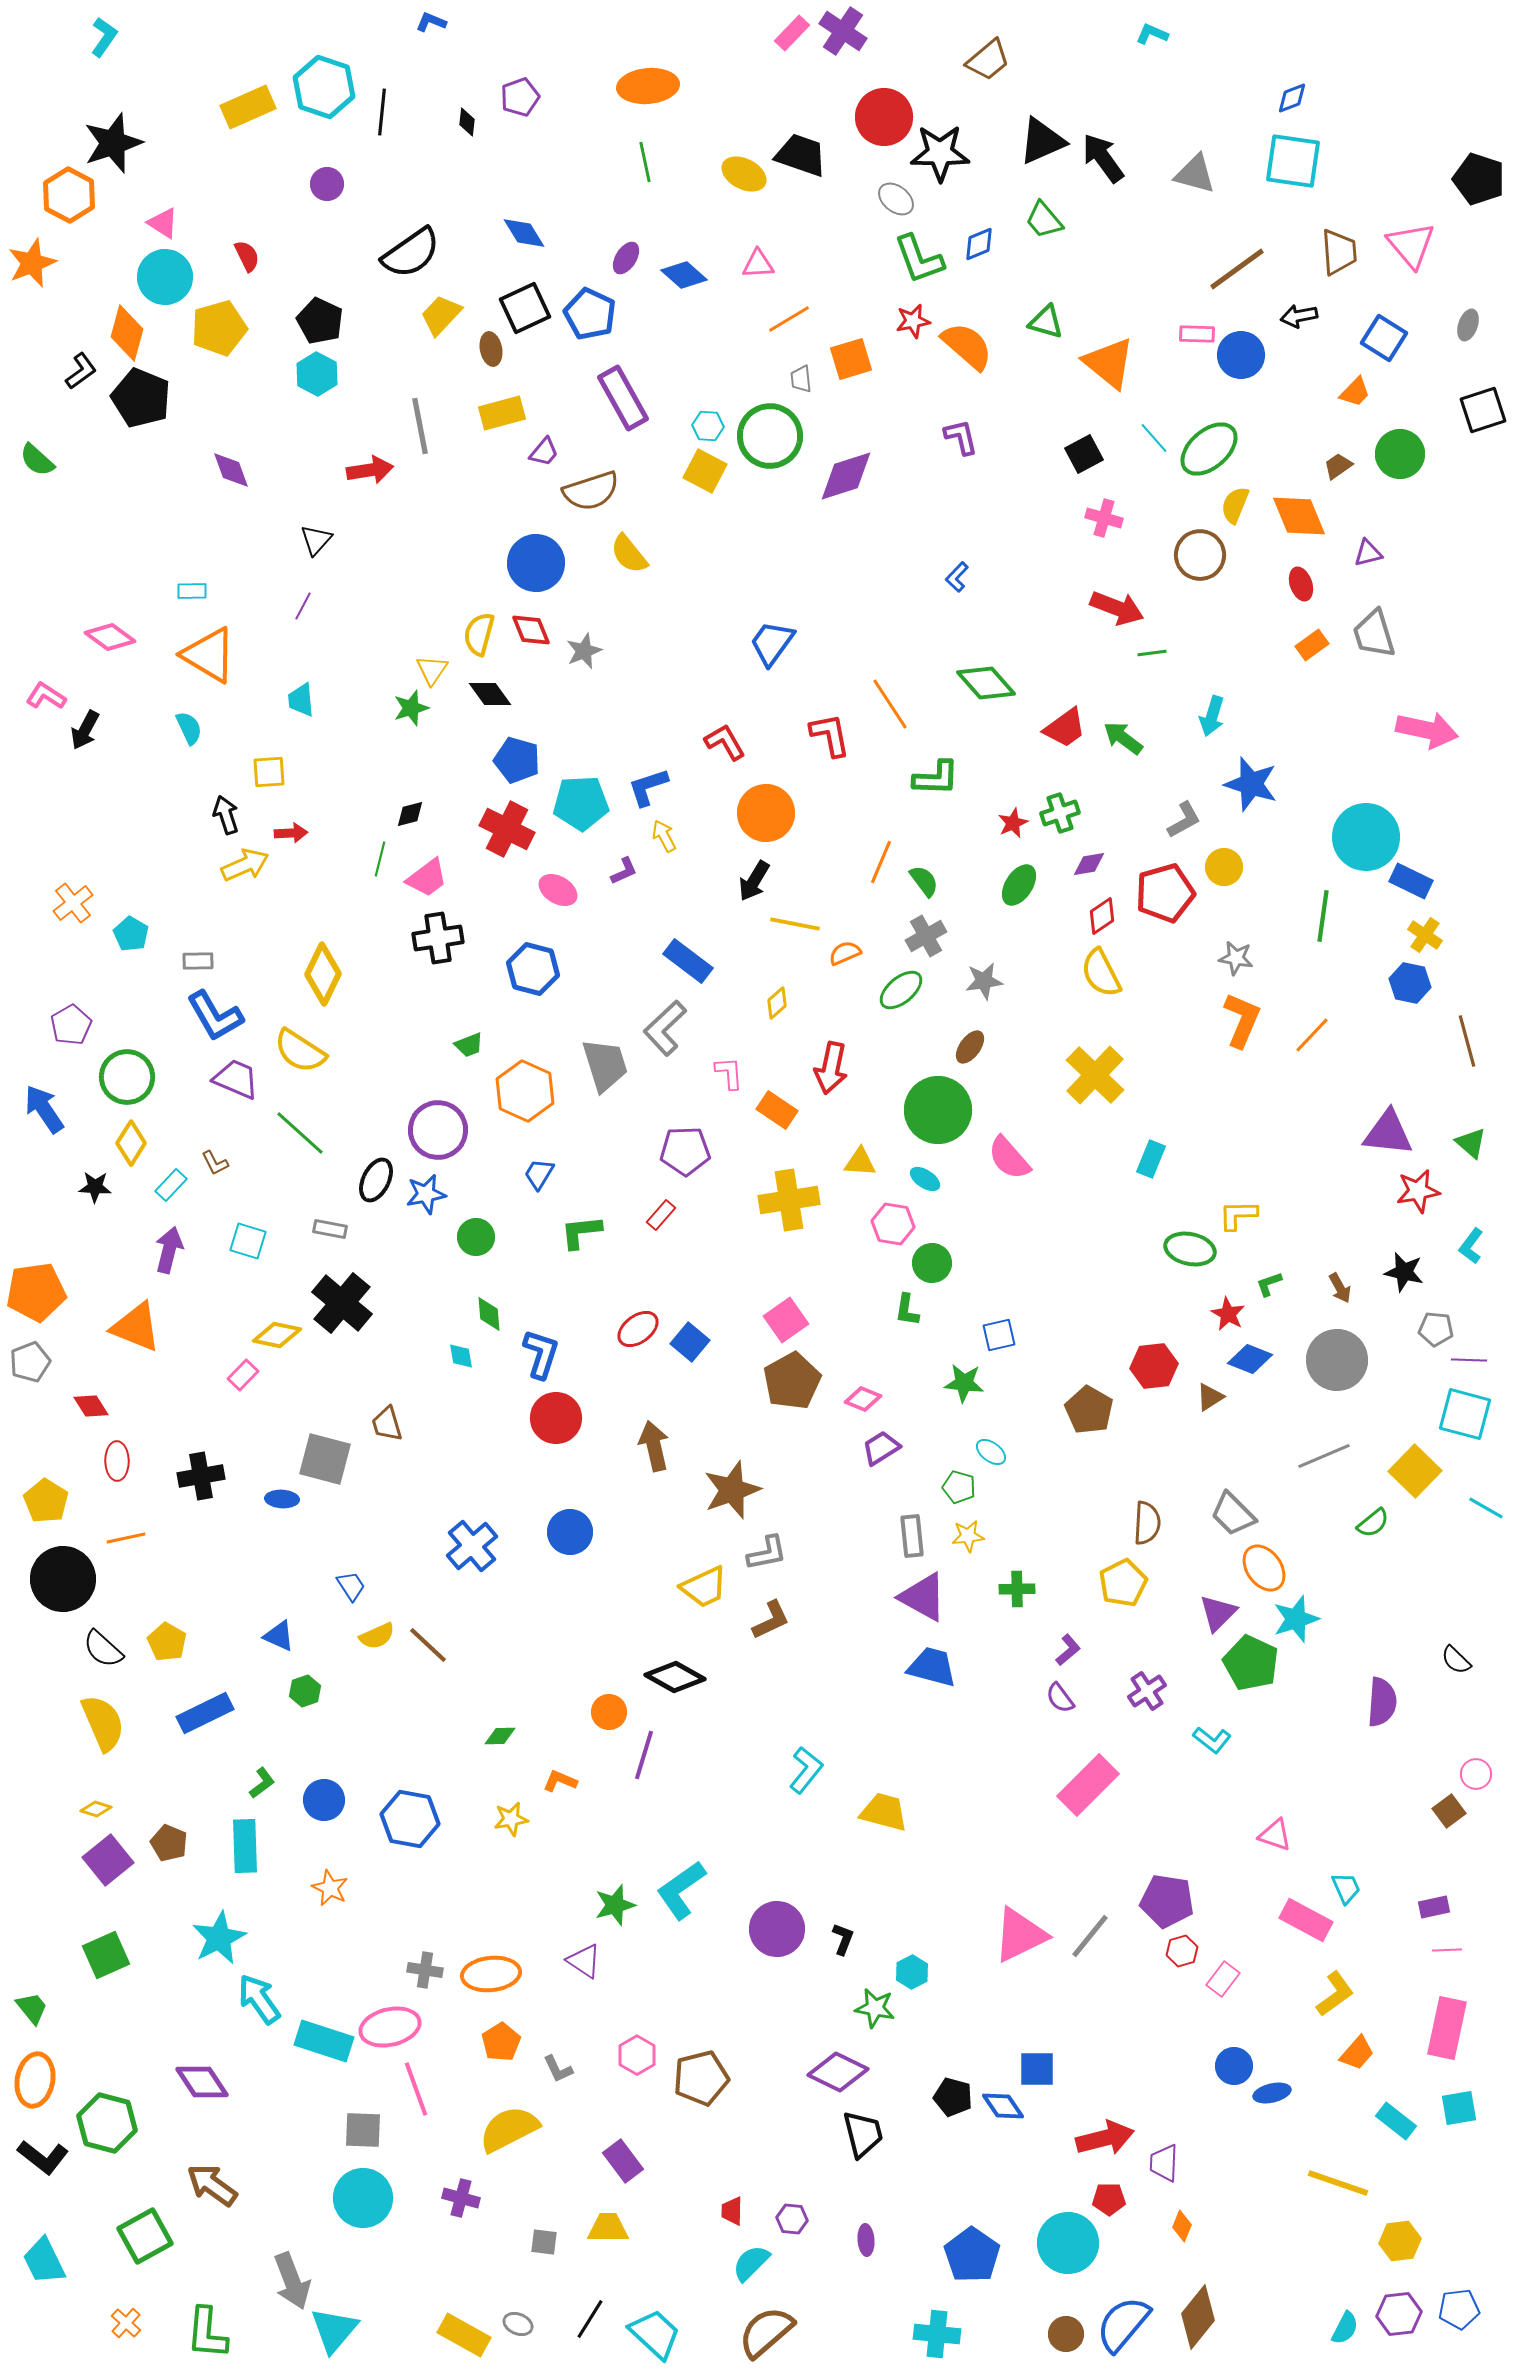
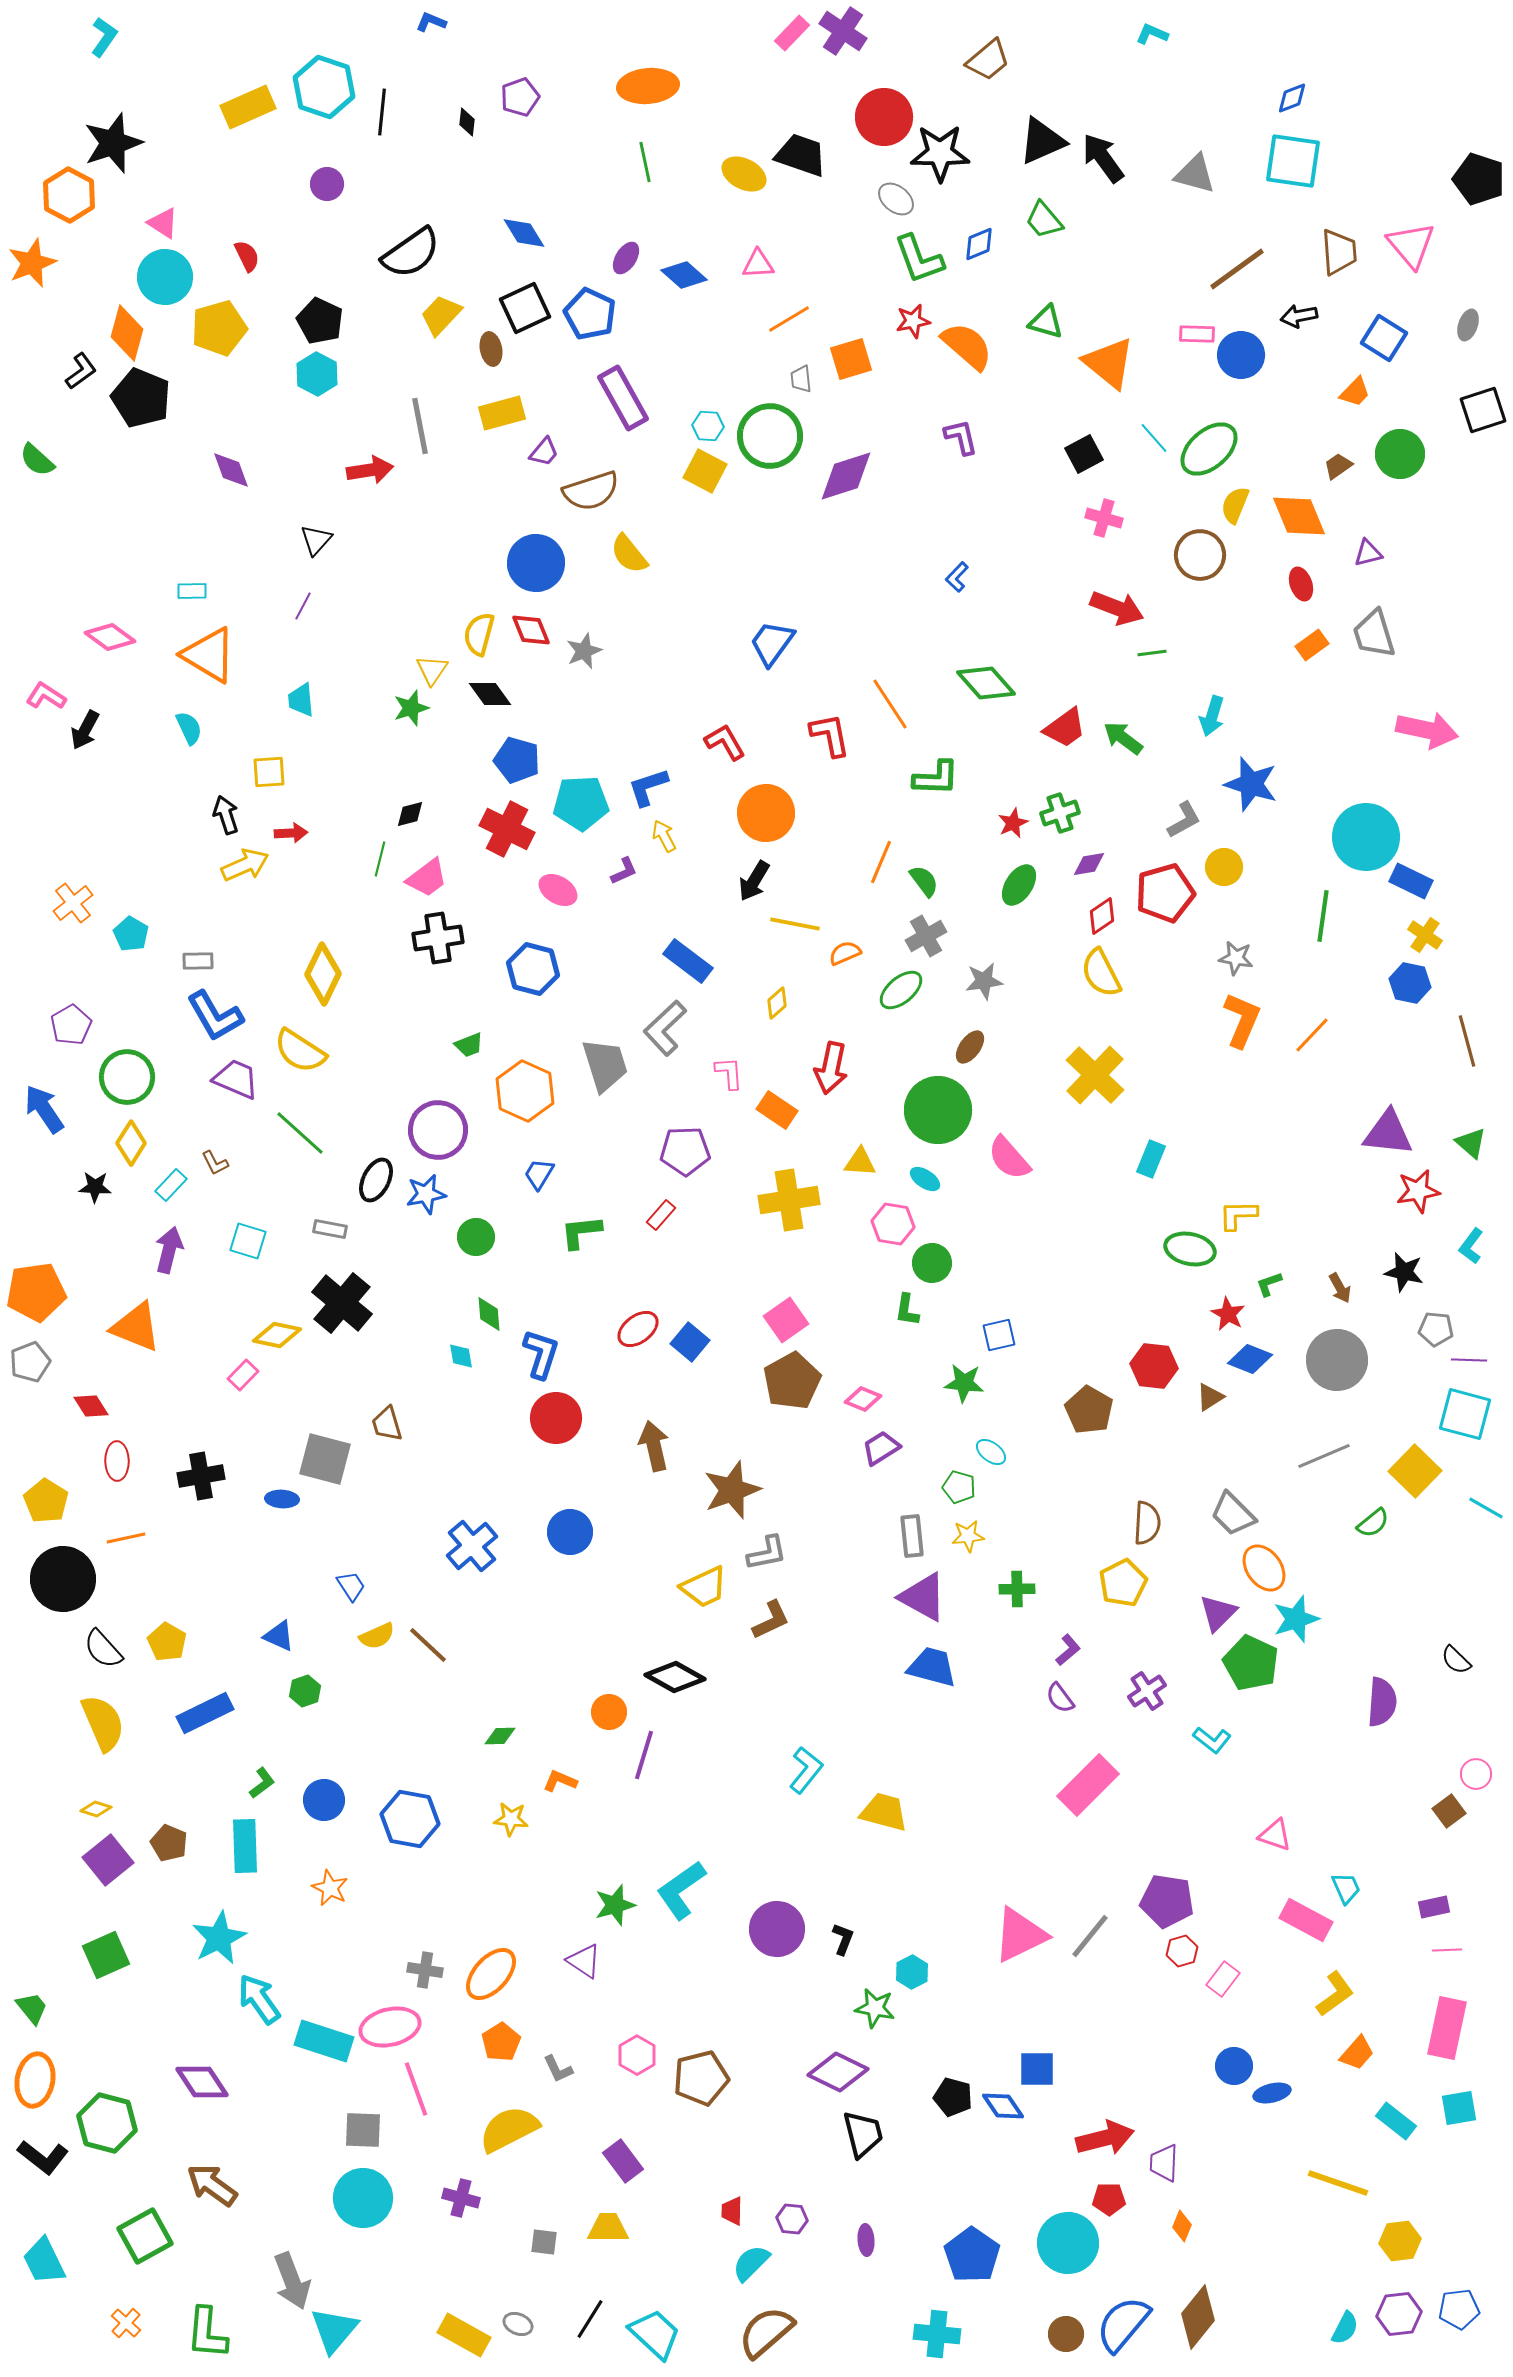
red hexagon at (1154, 1366): rotated 12 degrees clockwise
black semicircle at (103, 1649): rotated 6 degrees clockwise
yellow star at (511, 1819): rotated 16 degrees clockwise
orange ellipse at (491, 1974): rotated 42 degrees counterclockwise
